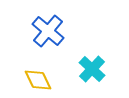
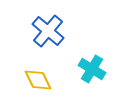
cyan cross: rotated 12 degrees counterclockwise
